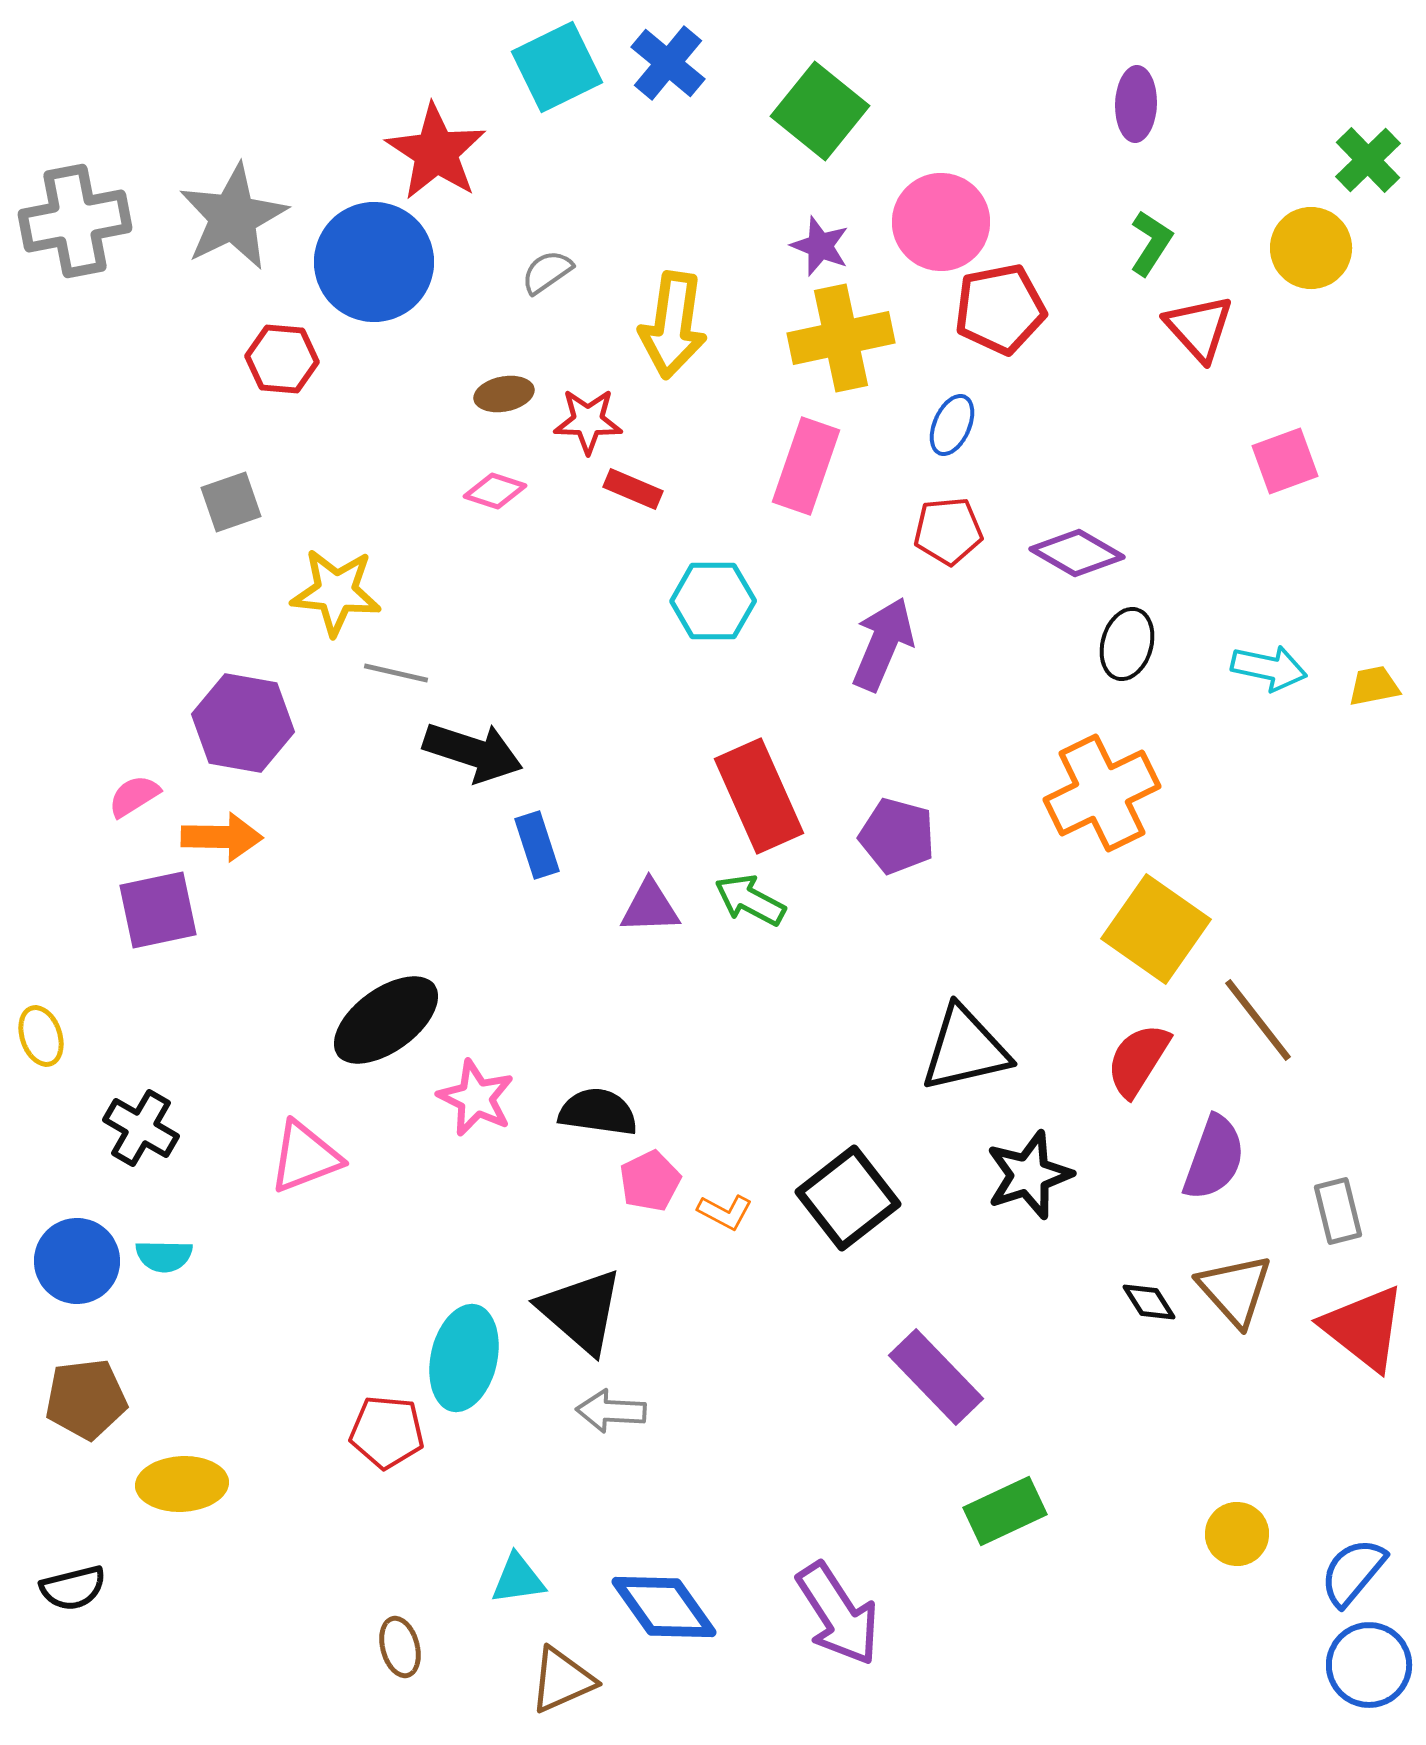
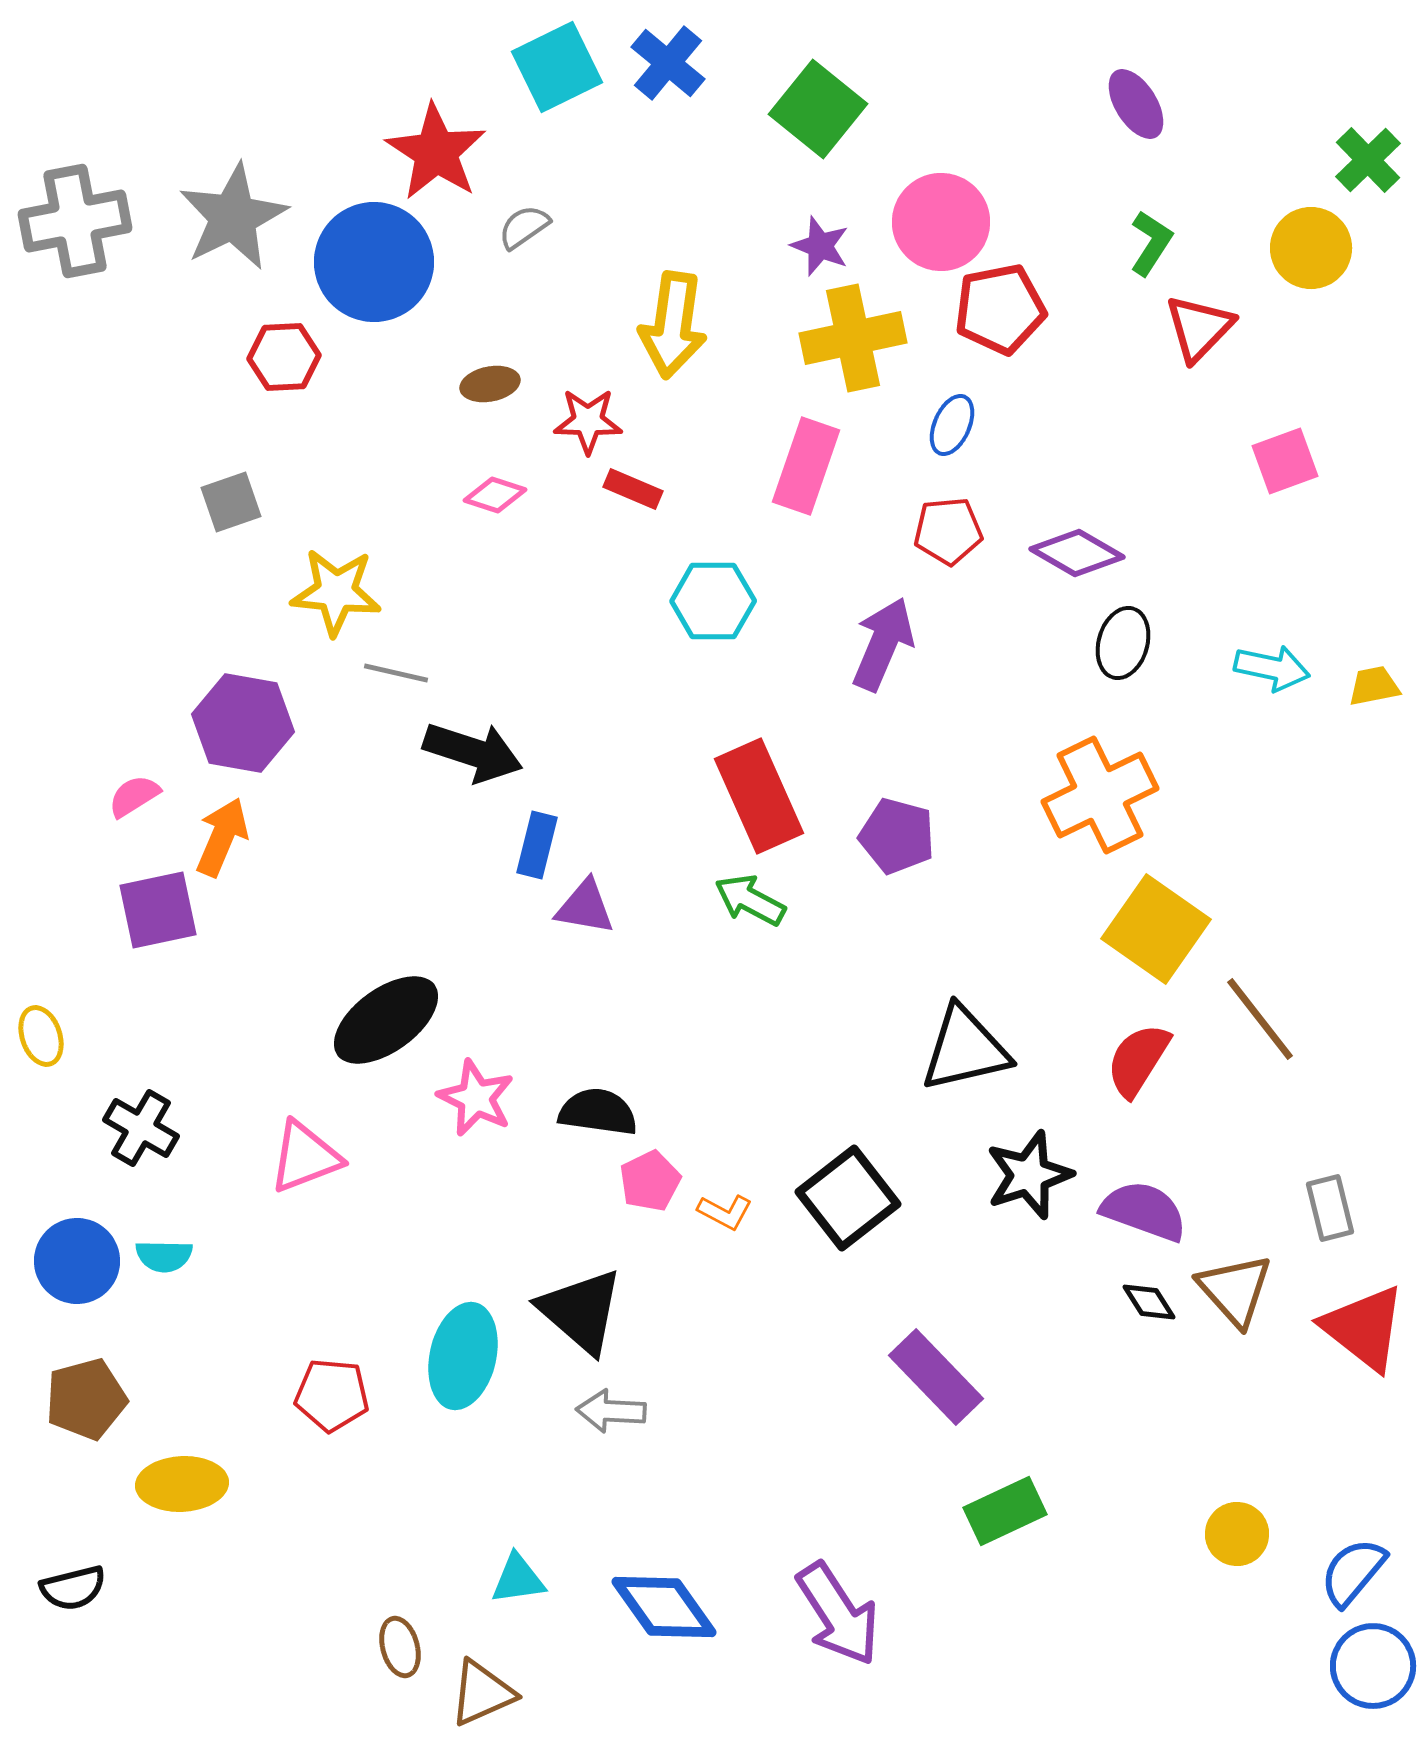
purple ellipse at (1136, 104): rotated 34 degrees counterclockwise
green square at (820, 111): moved 2 px left, 2 px up
gray semicircle at (547, 272): moved 23 px left, 45 px up
red triangle at (1199, 328): rotated 26 degrees clockwise
yellow cross at (841, 338): moved 12 px right
red hexagon at (282, 359): moved 2 px right, 2 px up; rotated 8 degrees counterclockwise
brown ellipse at (504, 394): moved 14 px left, 10 px up
pink diamond at (495, 491): moved 4 px down
black ellipse at (1127, 644): moved 4 px left, 1 px up
cyan arrow at (1269, 668): moved 3 px right
orange cross at (1102, 793): moved 2 px left, 2 px down
orange arrow at (222, 837): rotated 68 degrees counterclockwise
blue rectangle at (537, 845): rotated 32 degrees clockwise
purple triangle at (650, 907): moved 65 px left; rotated 12 degrees clockwise
brown line at (1258, 1020): moved 2 px right, 1 px up
purple semicircle at (1214, 1158): moved 70 px left, 53 px down; rotated 90 degrees counterclockwise
gray rectangle at (1338, 1211): moved 8 px left, 3 px up
cyan ellipse at (464, 1358): moved 1 px left, 2 px up
brown pentagon at (86, 1399): rotated 8 degrees counterclockwise
red pentagon at (387, 1432): moved 55 px left, 37 px up
blue circle at (1369, 1665): moved 4 px right, 1 px down
brown triangle at (562, 1680): moved 80 px left, 13 px down
